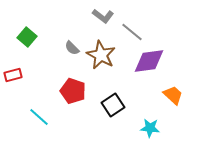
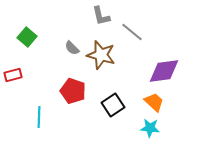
gray L-shape: moved 2 px left; rotated 40 degrees clockwise
brown star: rotated 12 degrees counterclockwise
purple diamond: moved 15 px right, 10 px down
orange trapezoid: moved 19 px left, 7 px down
cyan line: rotated 50 degrees clockwise
